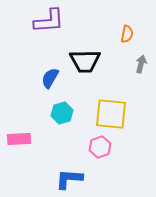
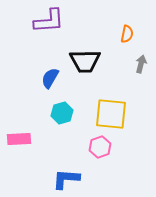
blue L-shape: moved 3 px left
